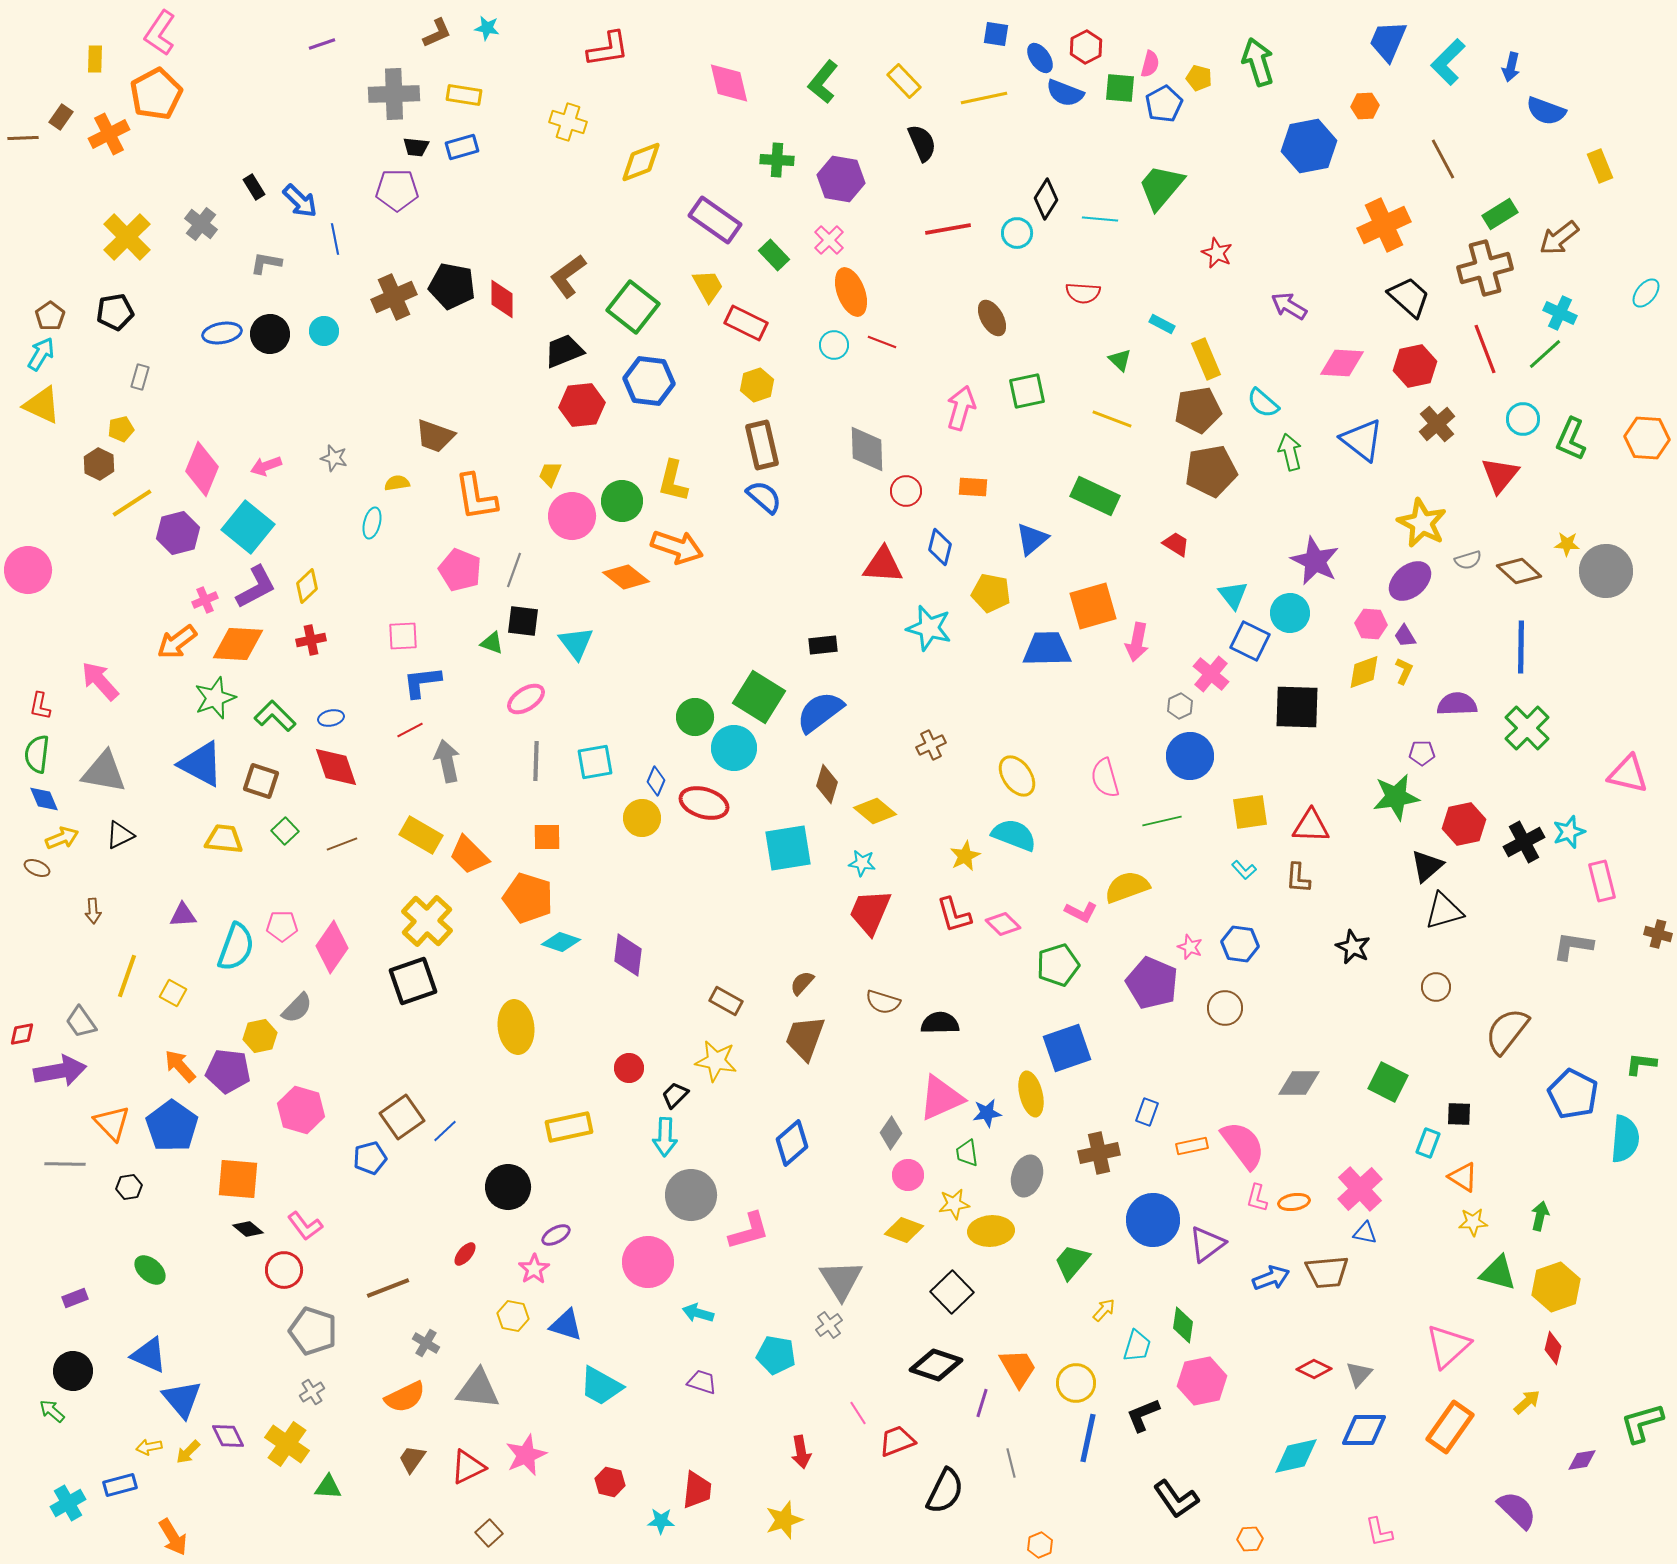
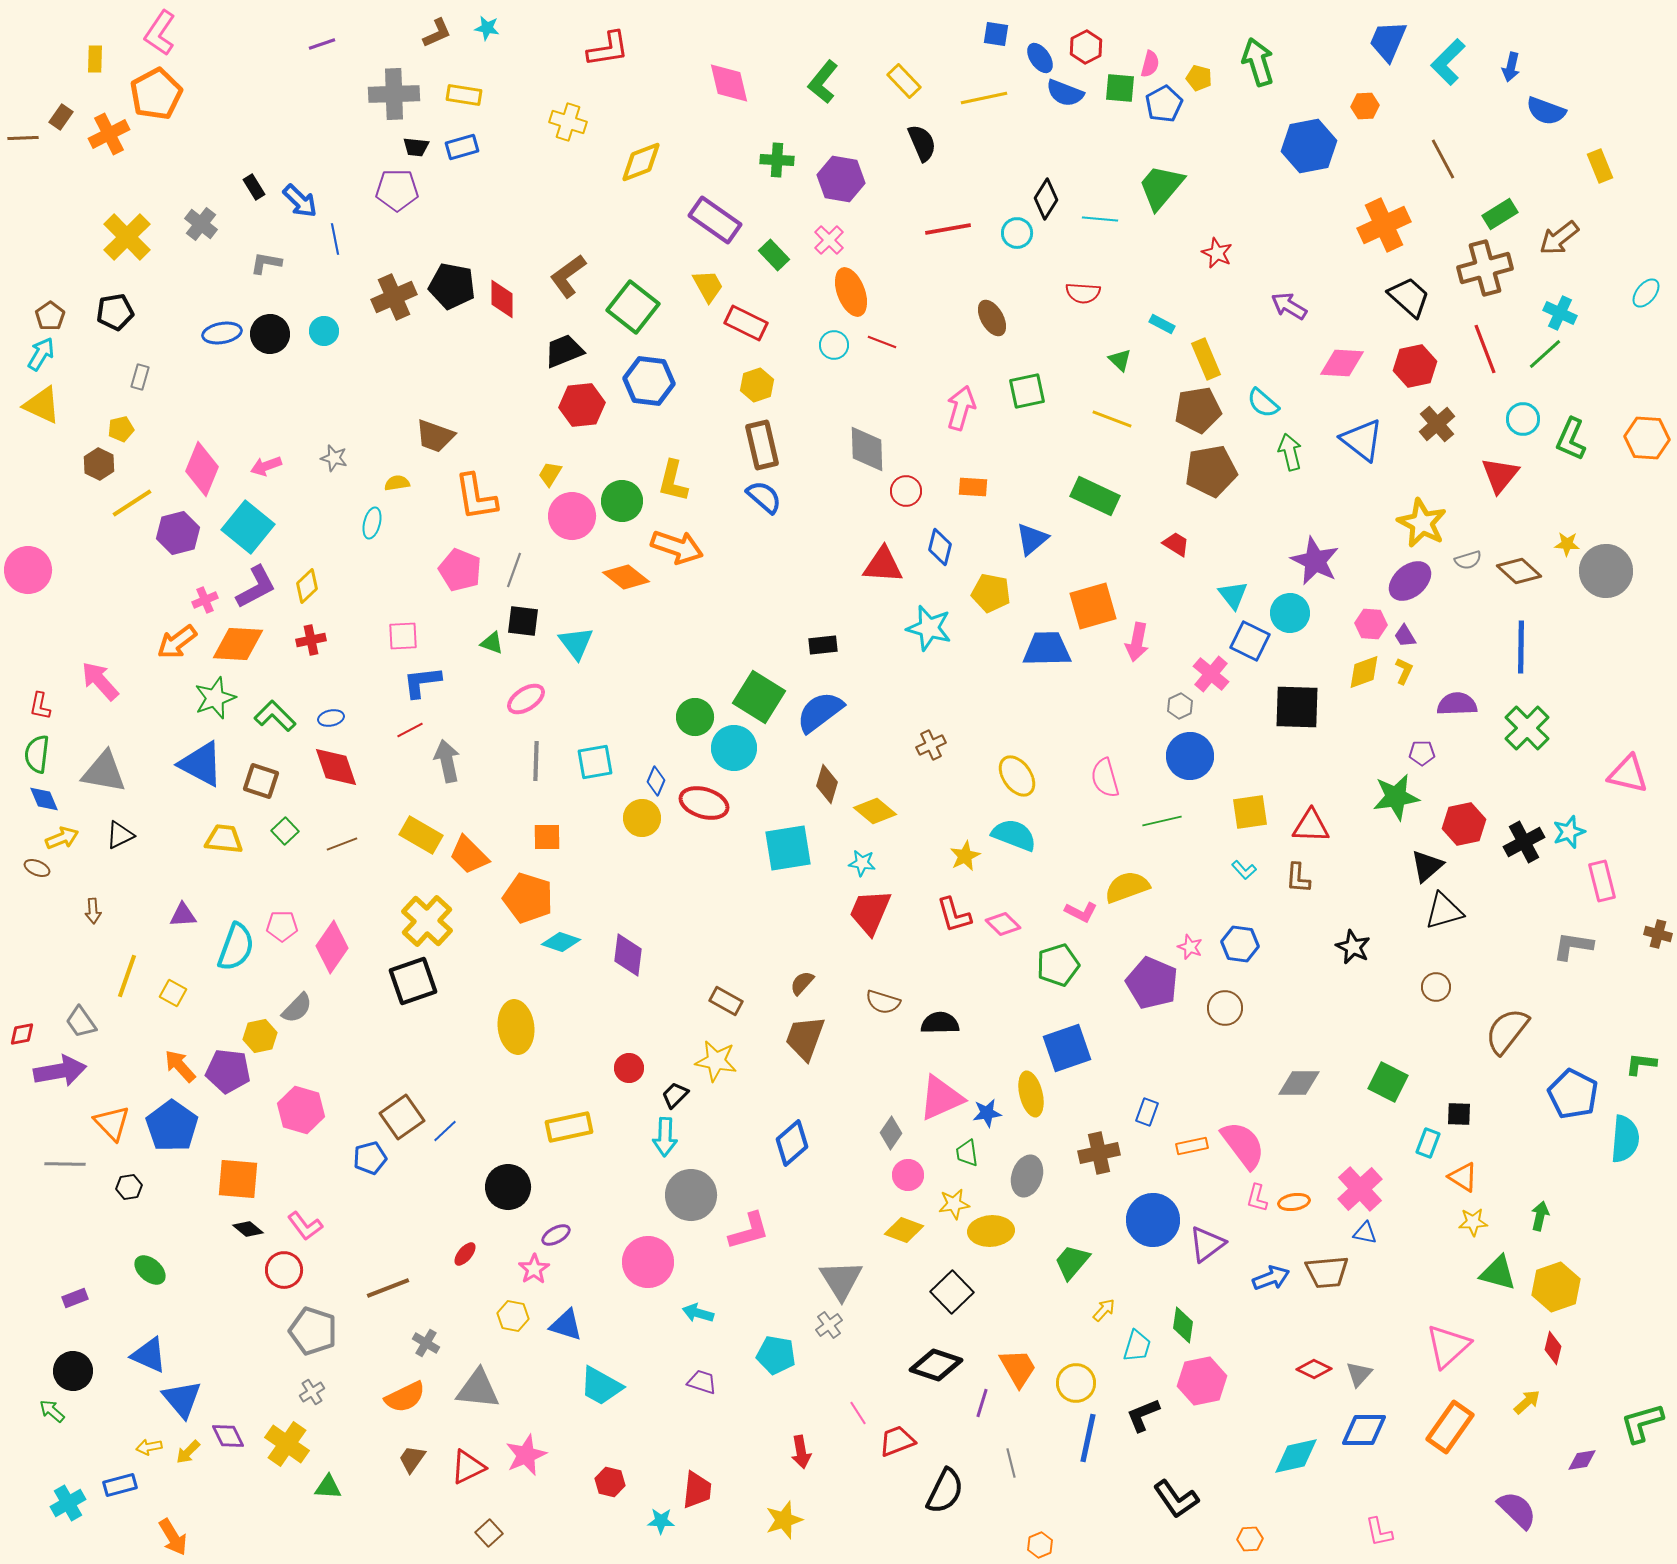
yellow trapezoid at (550, 474): rotated 8 degrees clockwise
